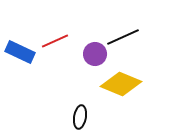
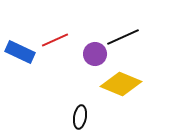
red line: moved 1 px up
